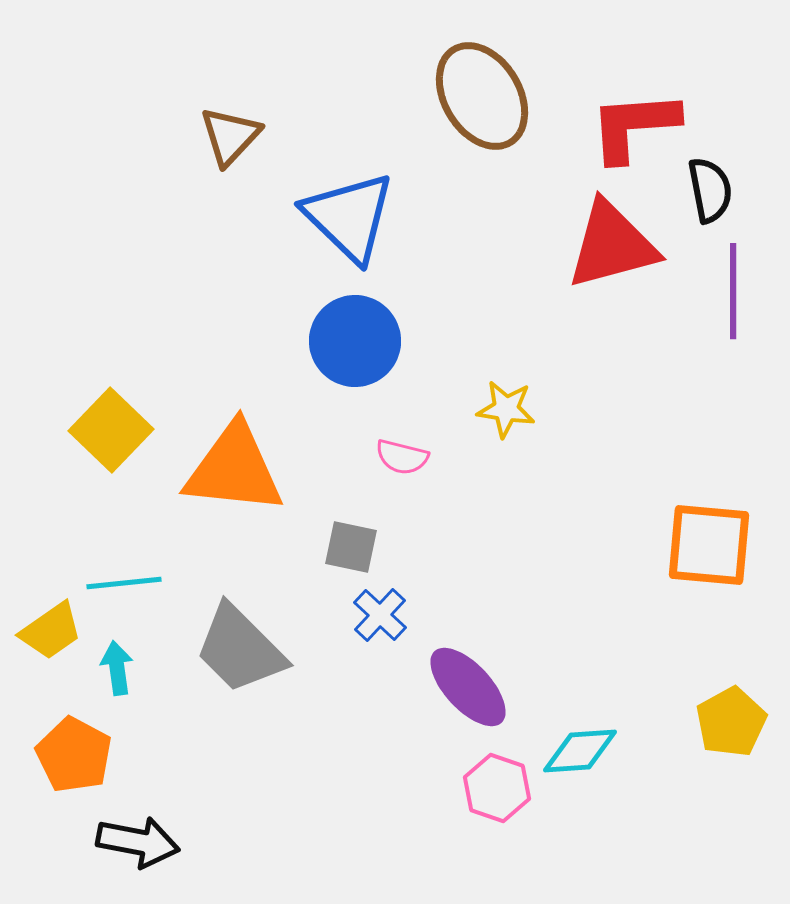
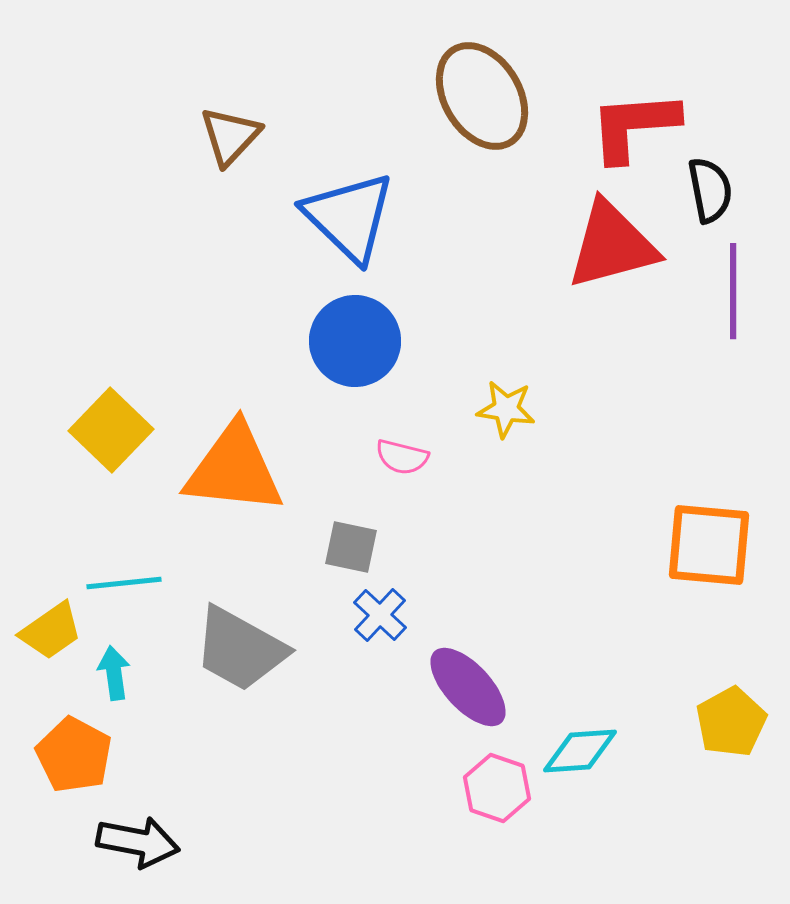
gray trapezoid: rotated 16 degrees counterclockwise
cyan arrow: moved 3 px left, 5 px down
